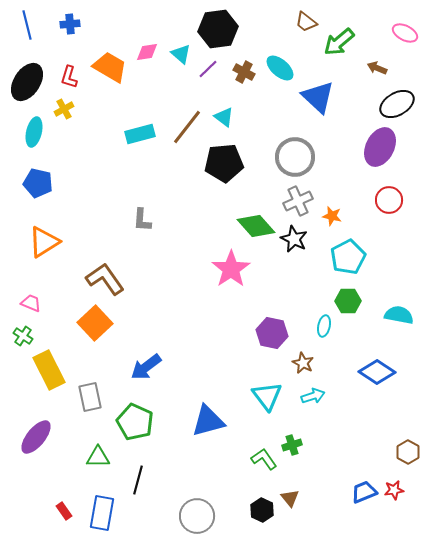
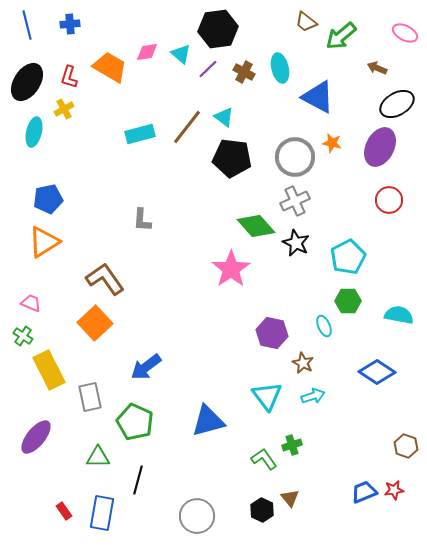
green arrow at (339, 42): moved 2 px right, 6 px up
cyan ellipse at (280, 68): rotated 36 degrees clockwise
blue triangle at (318, 97): rotated 15 degrees counterclockwise
black pentagon at (224, 163): moved 8 px right, 5 px up; rotated 12 degrees clockwise
blue pentagon at (38, 183): moved 10 px right, 16 px down; rotated 24 degrees counterclockwise
gray cross at (298, 201): moved 3 px left
orange star at (332, 216): moved 73 px up
black star at (294, 239): moved 2 px right, 4 px down
cyan ellipse at (324, 326): rotated 35 degrees counterclockwise
brown hexagon at (408, 452): moved 2 px left, 6 px up; rotated 10 degrees counterclockwise
